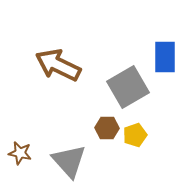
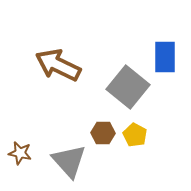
gray square: rotated 21 degrees counterclockwise
brown hexagon: moved 4 px left, 5 px down
yellow pentagon: rotated 25 degrees counterclockwise
